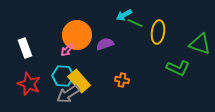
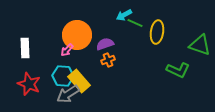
yellow ellipse: moved 1 px left
green triangle: moved 1 px down
white rectangle: rotated 18 degrees clockwise
green L-shape: moved 2 px down
orange cross: moved 14 px left, 20 px up; rotated 32 degrees counterclockwise
